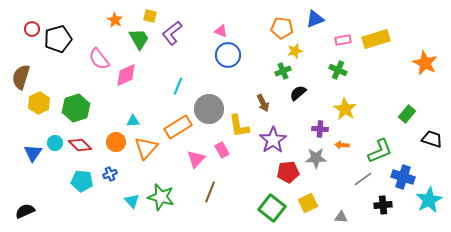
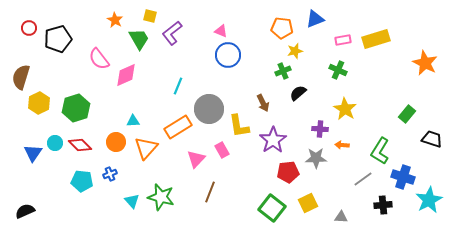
red circle at (32, 29): moved 3 px left, 1 px up
green L-shape at (380, 151): rotated 144 degrees clockwise
